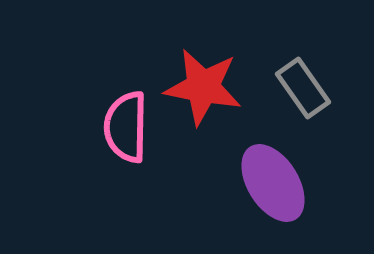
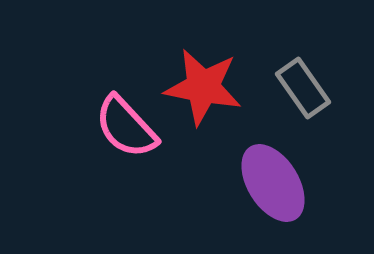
pink semicircle: rotated 44 degrees counterclockwise
